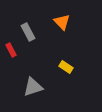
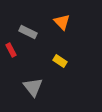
gray rectangle: rotated 36 degrees counterclockwise
yellow rectangle: moved 6 px left, 6 px up
gray triangle: rotated 50 degrees counterclockwise
